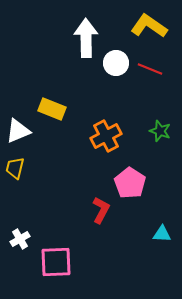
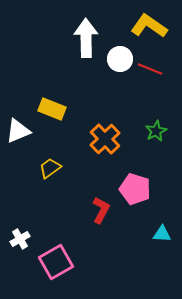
white circle: moved 4 px right, 4 px up
green star: moved 4 px left; rotated 25 degrees clockwise
orange cross: moved 1 px left, 3 px down; rotated 16 degrees counterclockwise
yellow trapezoid: moved 35 px right; rotated 40 degrees clockwise
pink pentagon: moved 5 px right, 6 px down; rotated 16 degrees counterclockwise
pink square: rotated 28 degrees counterclockwise
